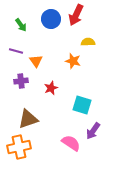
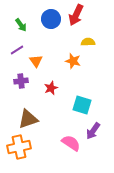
purple line: moved 1 px right, 1 px up; rotated 48 degrees counterclockwise
